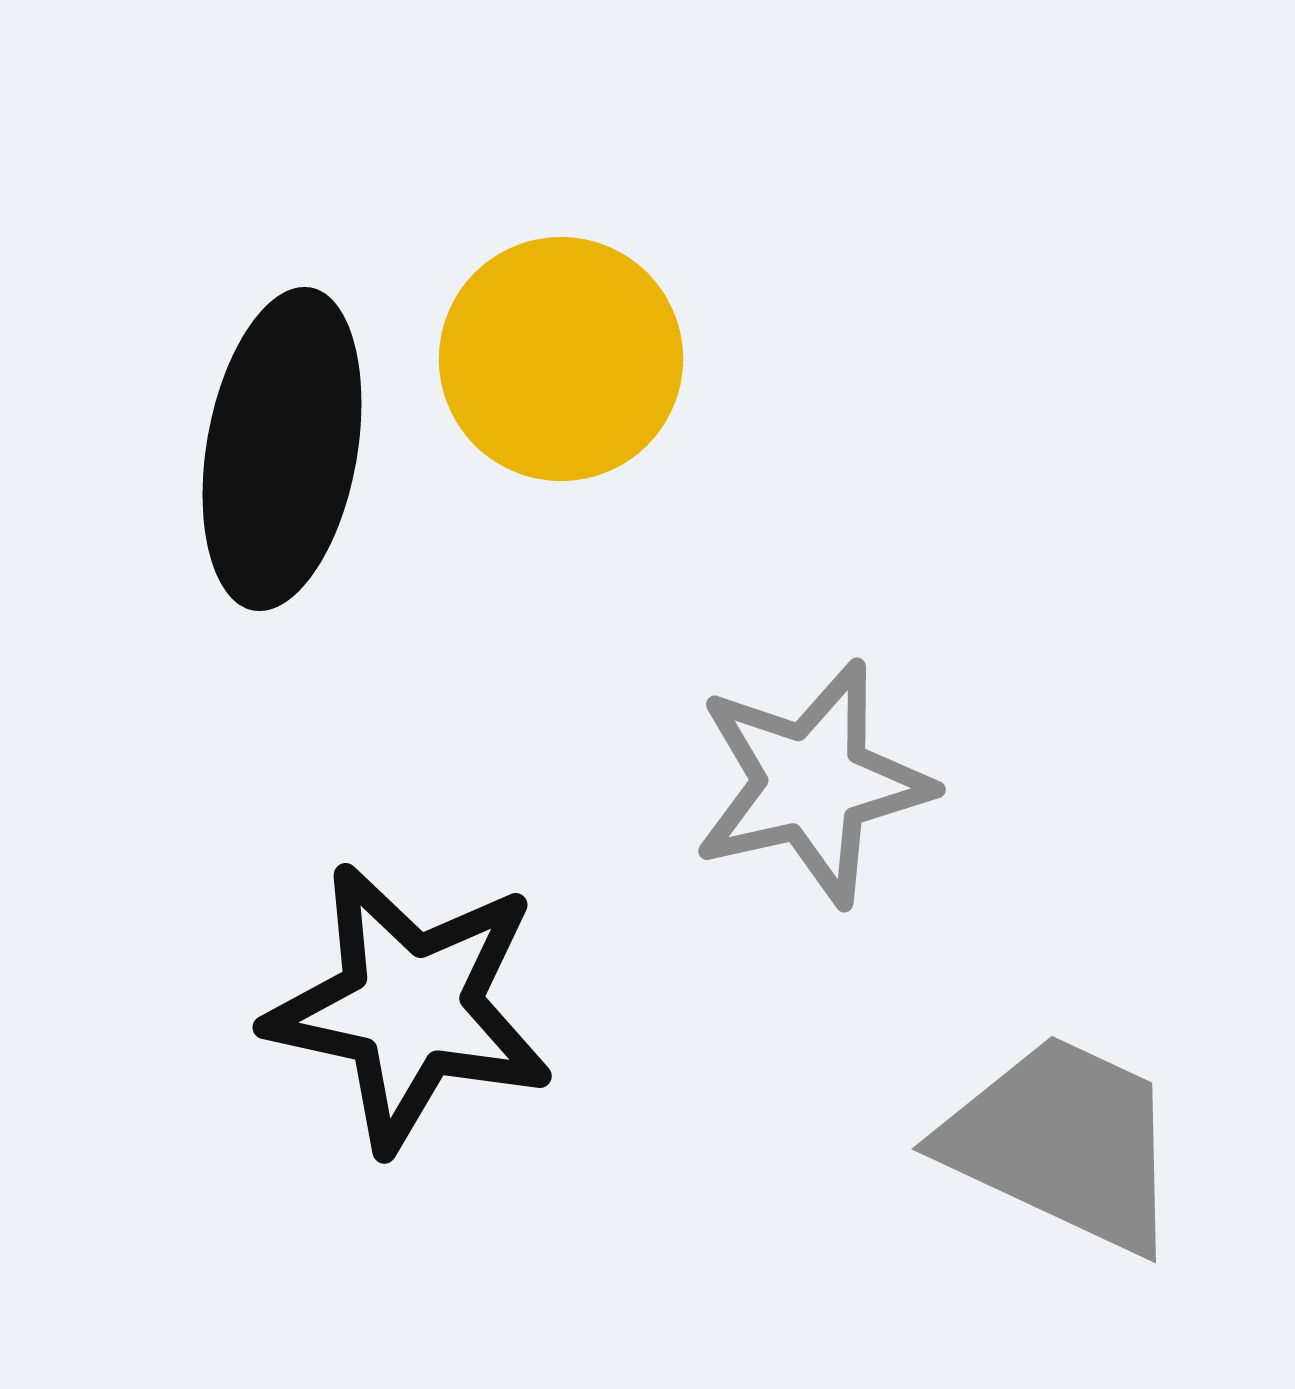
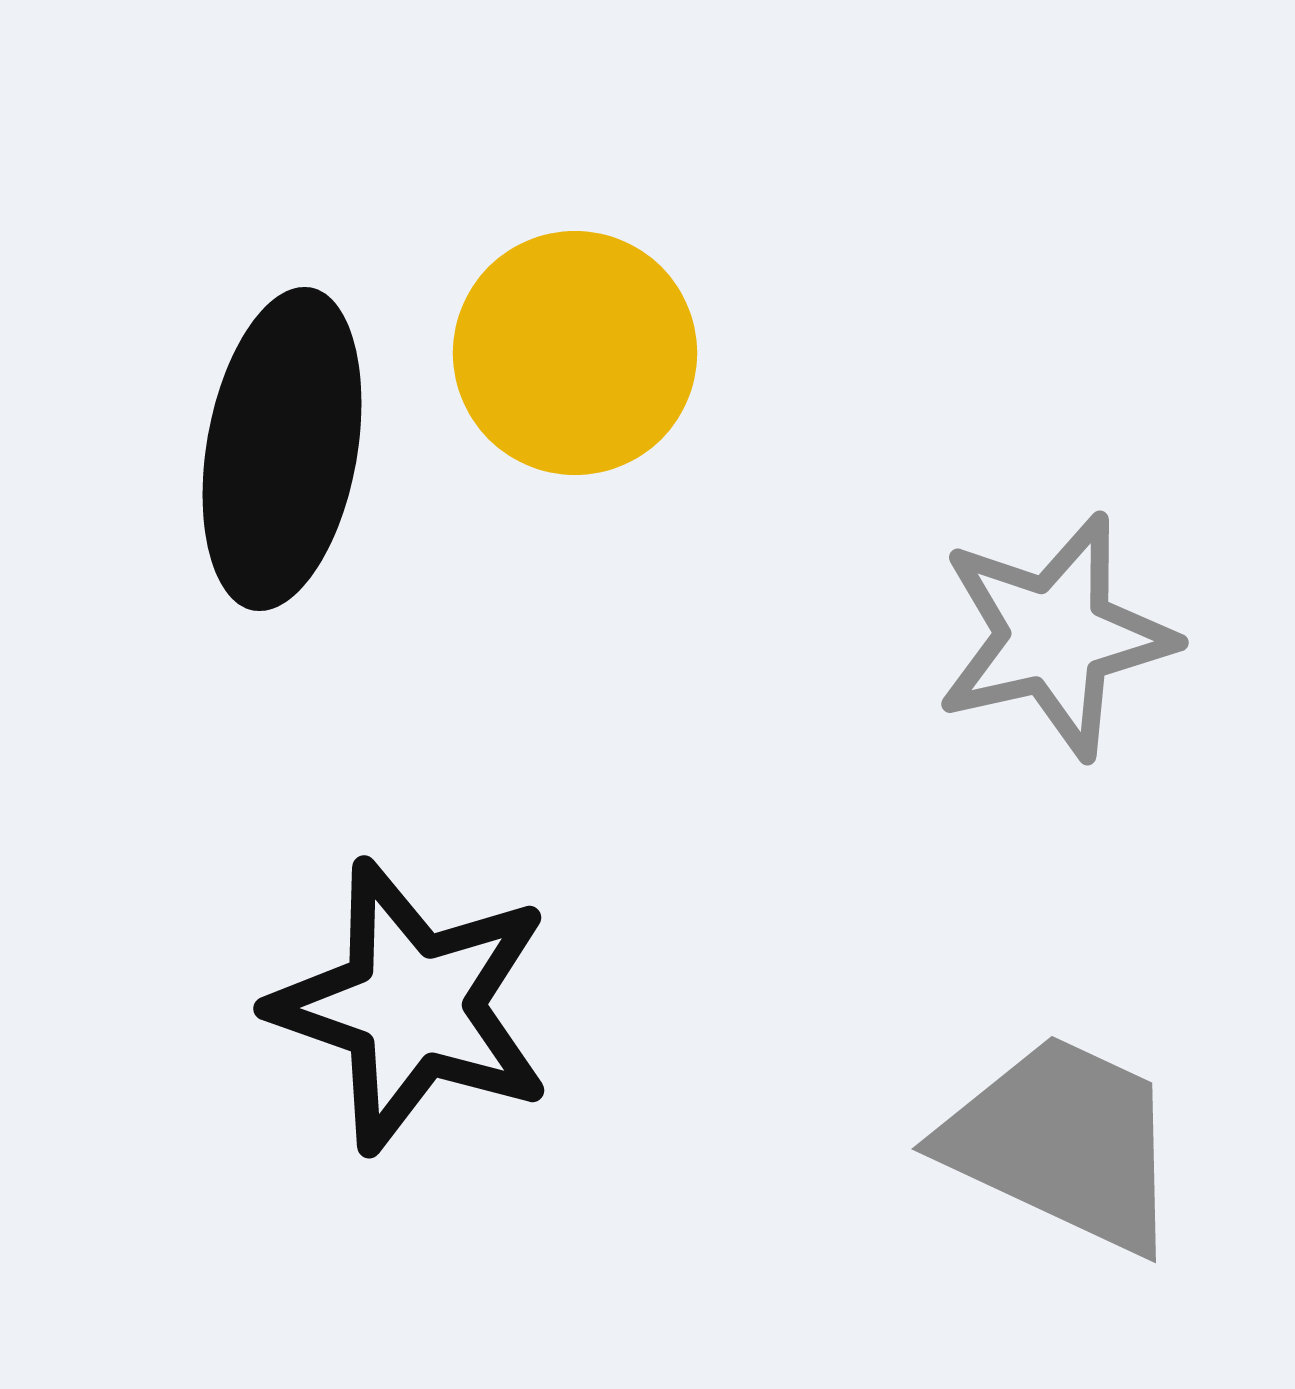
yellow circle: moved 14 px right, 6 px up
gray star: moved 243 px right, 147 px up
black star: moved 2 px right, 1 px up; rotated 7 degrees clockwise
